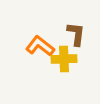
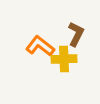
brown L-shape: rotated 20 degrees clockwise
